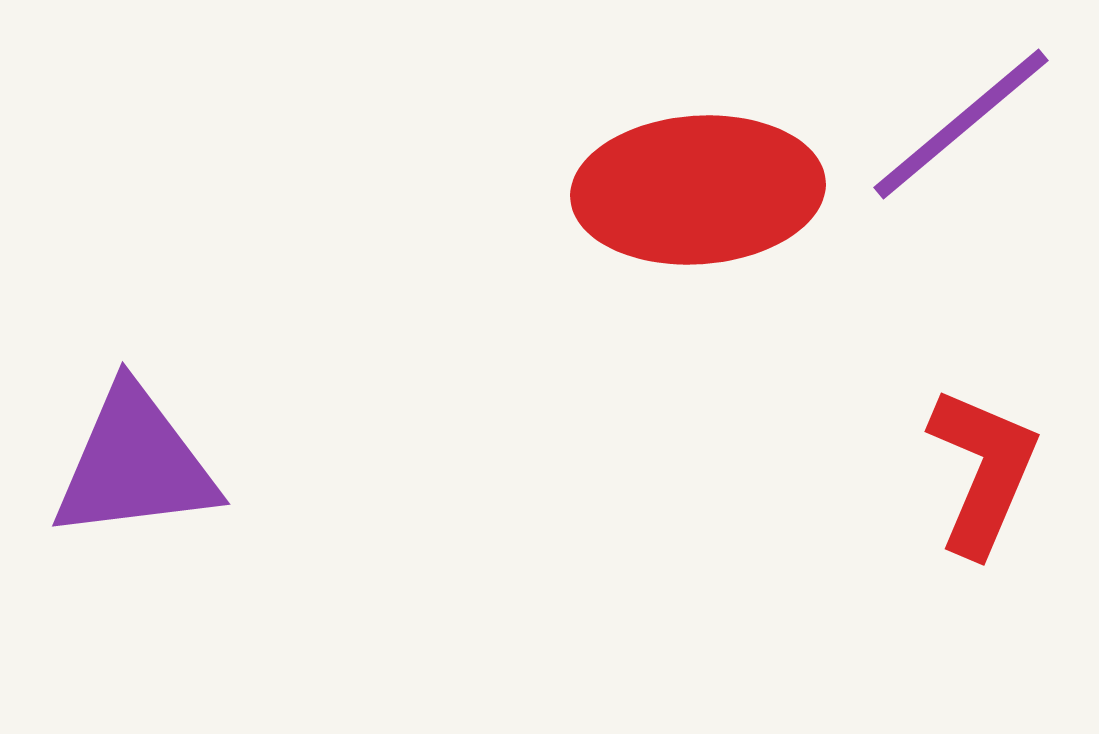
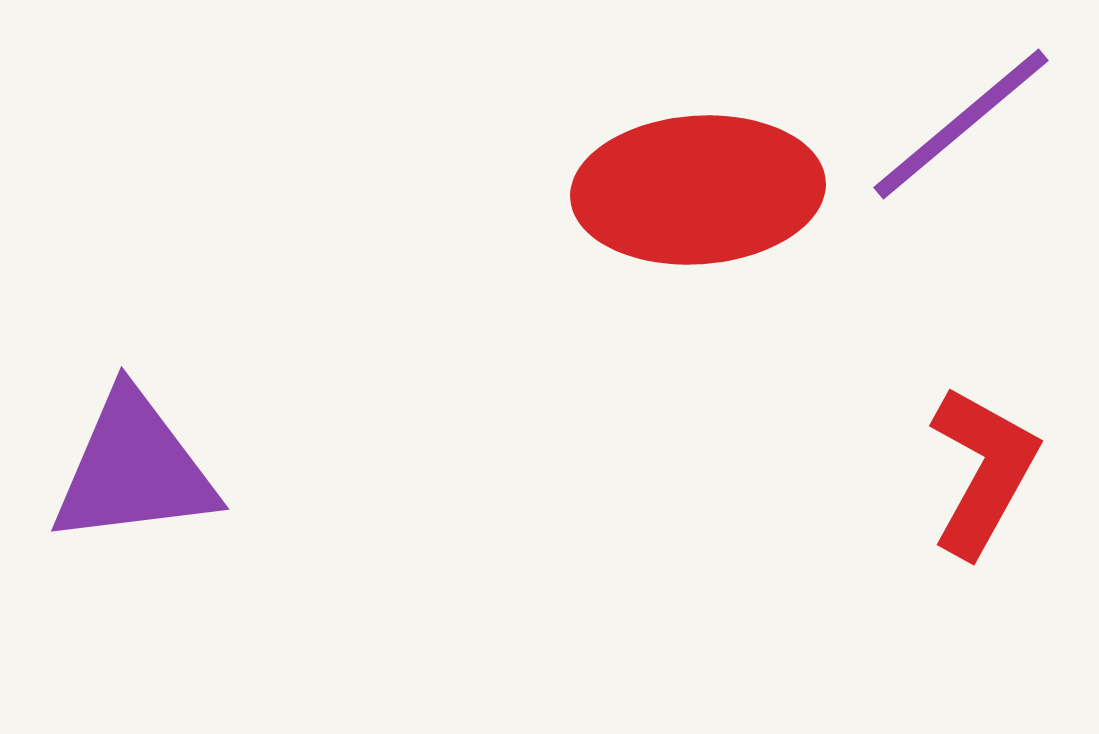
purple triangle: moved 1 px left, 5 px down
red L-shape: rotated 6 degrees clockwise
